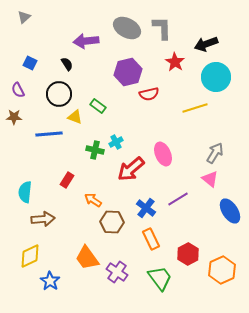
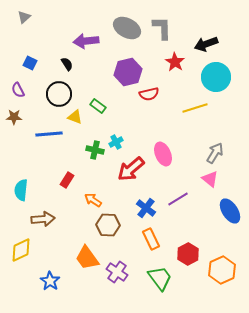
cyan semicircle: moved 4 px left, 2 px up
brown hexagon: moved 4 px left, 3 px down
yellow diamond: moved 9 px left, 6 px up
